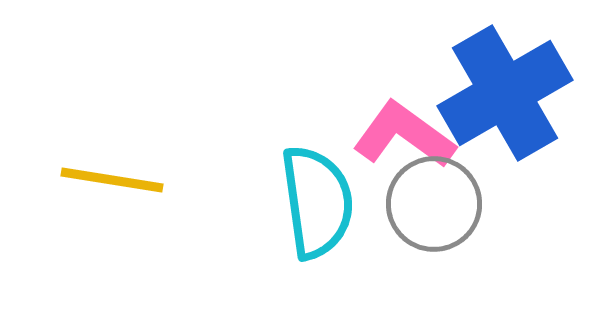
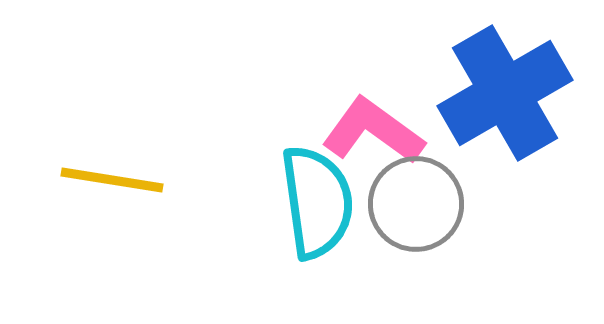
pink L-shape: moved 31 px left, 4 px up
gray circle: moved 18 px left
